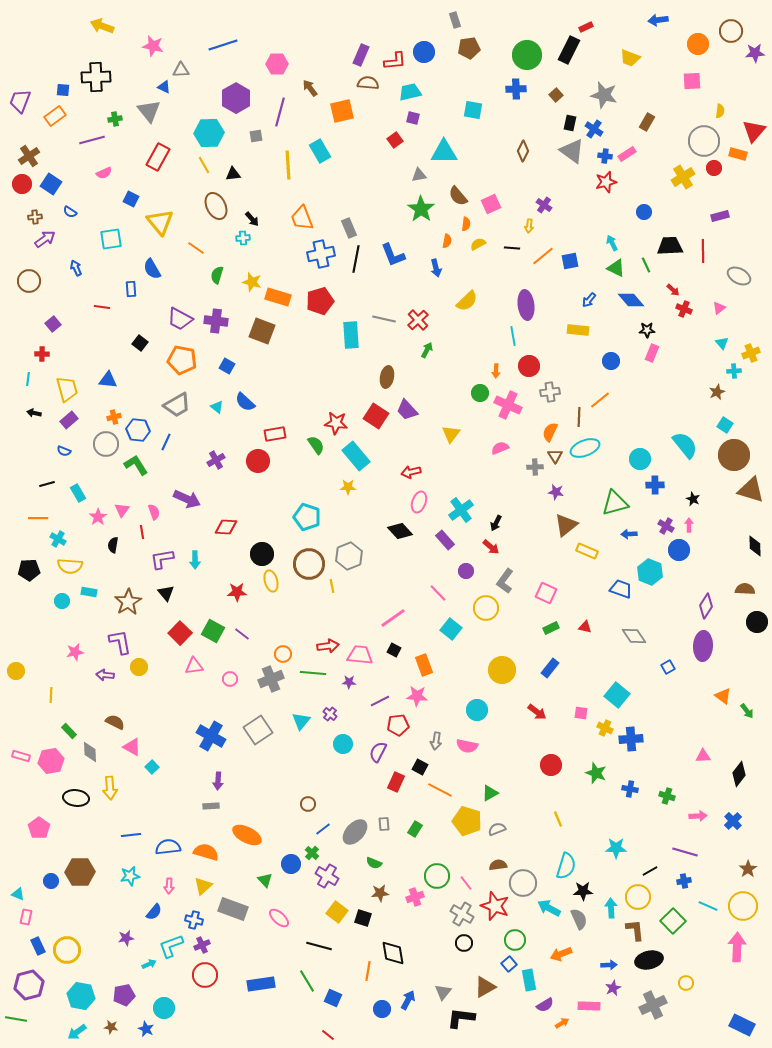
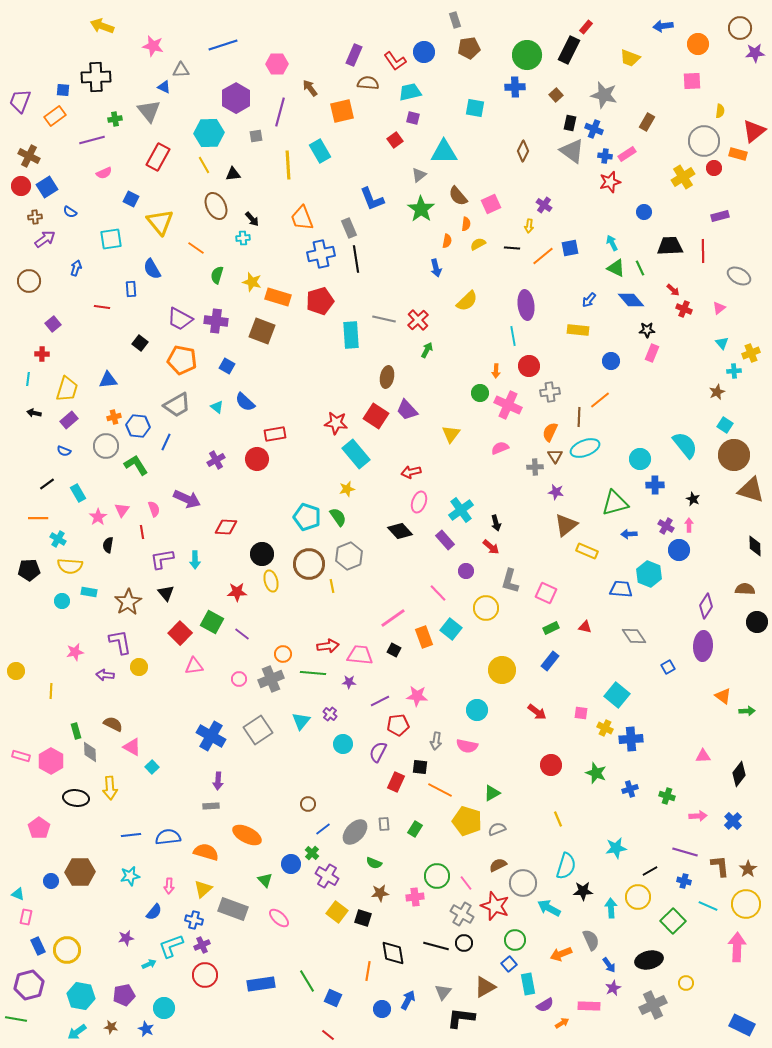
blue arrow at (658, 20): moved 5 px right, 6 px down
red rectangle at (586, 27): rotated 24 degrees counterclockwise
brown circle at (731, 31): moved 9 px right, 3 px up
purple rectangle at (361, 55): moved 7 px left
red L-shape at (395, 61): rotated 60 degrees clockwise
blue cross at (516, 89): moved 1 px left, 2 px up
cyan square at (473, 110): moved 2 px right, 2 px up
blue cross at (594, 129): rotated 12 degrees counterclockwise
red triangle at (754, 131): rotated 10 degrees clockwise
brown cross at (29, 156): rotated 30 degrees counterclockwise
gray triangle at (419, 175): rotated 28 degrees counterclockwise
red star at (606, 182): moved 4 px right
red circle at (22, 184): moved 1 px left, 2 px down
blue square at (51, 184): moved 4 px left, 3 px down; rotated 25 degrees clockwise
blue L-shape at (393, 255): moved 21 px left, 56 px up
black line at (356, 259): rotated 20 degrees counterclockwise
blue square at (570, 261): moved 13 px up
green line at (646, 265): moved 6 px left, 3 px down
blue arrow at (76, 268): rotated 42 degrees clockwise
blue triangle at (108, 380): rotated 12 degrees counterclockwise
yellow trapezoid at (67, 389): rotated 32 degrees clockwise
blue hexagon at (138, 430): moved 4 px up
gray circle at (106, 444): moved 2 px down
green semicircle at (316, 445): moved 22 px right, 72 px down
cyan rectangle at (356, 456): moved 2 px up
red circle at (258, 461): moved 1 px left, 2 px up
black line at (47, 484): rotated 21 degrees counterclockwise
yellow star at (348, 487): moved 1 px left, 2 px down; rotated 14 degrees counterclockwise
pink semicircle at (154, 512): moved 3 px up
black arrow at (496, 523): rotated 42 degrees counterclockwise
black semicircle at (113, 545): moved 5 px left
cyan hexagon at (650, 572): moved 1 px left, 2 px down
gray L-shape at (505, 581): moved 5 px right; rotated 20 degrees counterclockwise
blue trapezoid at (621, 589): rotated 15 degrees counterclockwise
green square at (213, 631): moved 1 px left, 9 px up
orange rectangle at (424, 665): moved 28 px up
blue rectangle at (550, 668): moved 7 px up
pink circle at (230, 679): moved 9 px right
yellow line at (51, 695): moved 4 px up
green arrow at (747, 711): rotated 56 degrees counterclockwise
brown semicircle at (115, 722): moved 2 px left, 2 px down
green rectangle at (69, 731): moved 7 px right; rotated 28 degrees clockwise
pink hexagon at (51, 761): rotated 20 degrees counterclockwise
black square at (420, 767): rotated 21 degrees counterclockwise
blue cross at (630, 789): rotated 28 degrees counterclockwise
green triangle at (490, 793): moved 2 px right
blue semicircle at (168, 847): moved 10 px up
cyan star at (616, 848): rotated 10 degrees counterclockwise
brown semicircle at (498, 865): rotated 18 degrees counterclockwise
blue cross at (684, 881): rotated 24 degrees clockwise
yellow triangle at (203, 886): moved 3 px down
pink cross at (415, 897): rotated 12 degrees clockwise
yellow circle at (743, 906): moved 3 px right, 2 px up
gray semicircle at (579, 919): moved 12 px right, 21 px down
brown L-shape at (635, 930): moved 85 px right, 64 px up
black line at (319, 946): moved 117 px right
blue arrow at (609, 965): rotated 56 degrees clockwise
cyan rectangle at (529, 980): moved 1 px left, 4 px down
